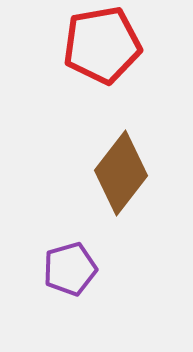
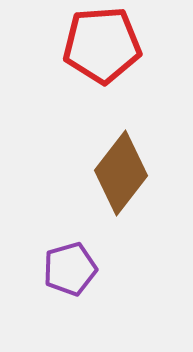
red pentagon: rotated 6 degrees clockwise
